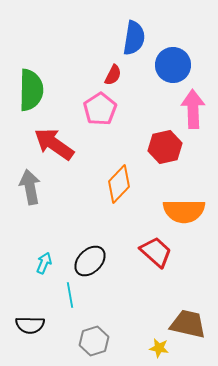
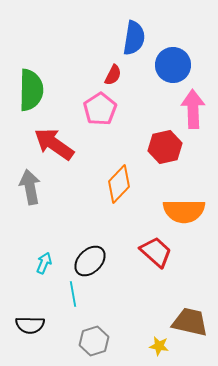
cyan line: moved 3 px right, 1 px up
brown trapezoid: moved 2 px right, 2 px up
yellow star: moved 2 px up
